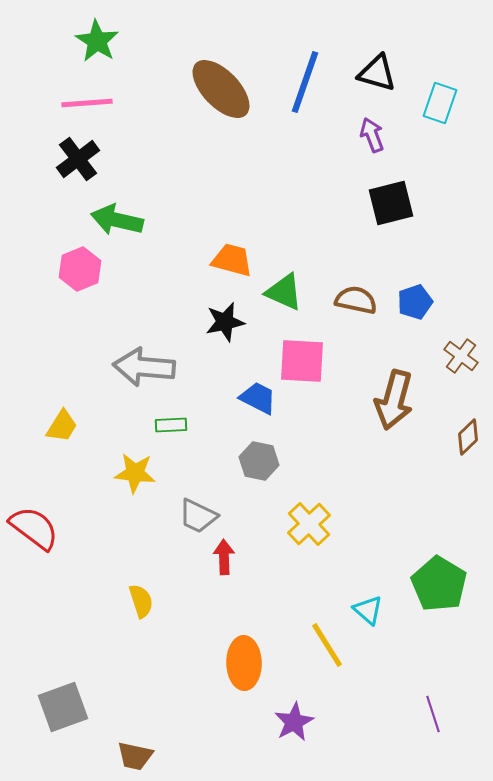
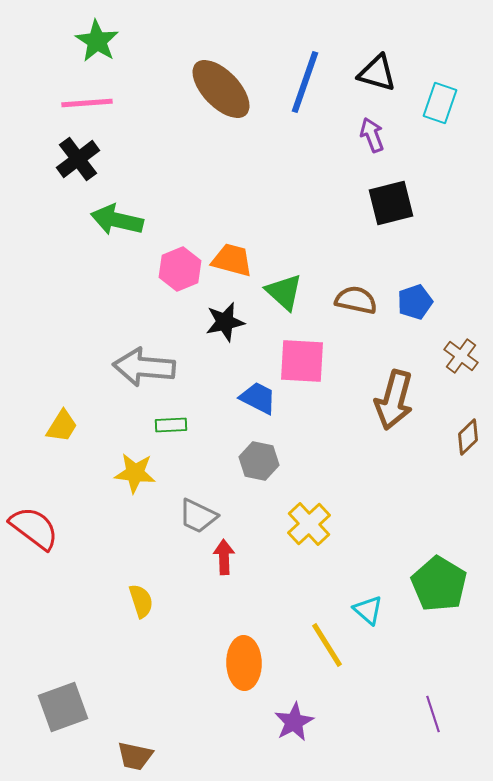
pink hexagon: moved 100 px right
green triangle: rotated 18 degrees clockwise
